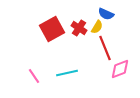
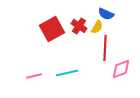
red cross: moved 2 px up
red line: rotated 25 degrees clockwise
pink diamond: moved 1 px right
pink line: rotated 70 degrees counterclockwise
